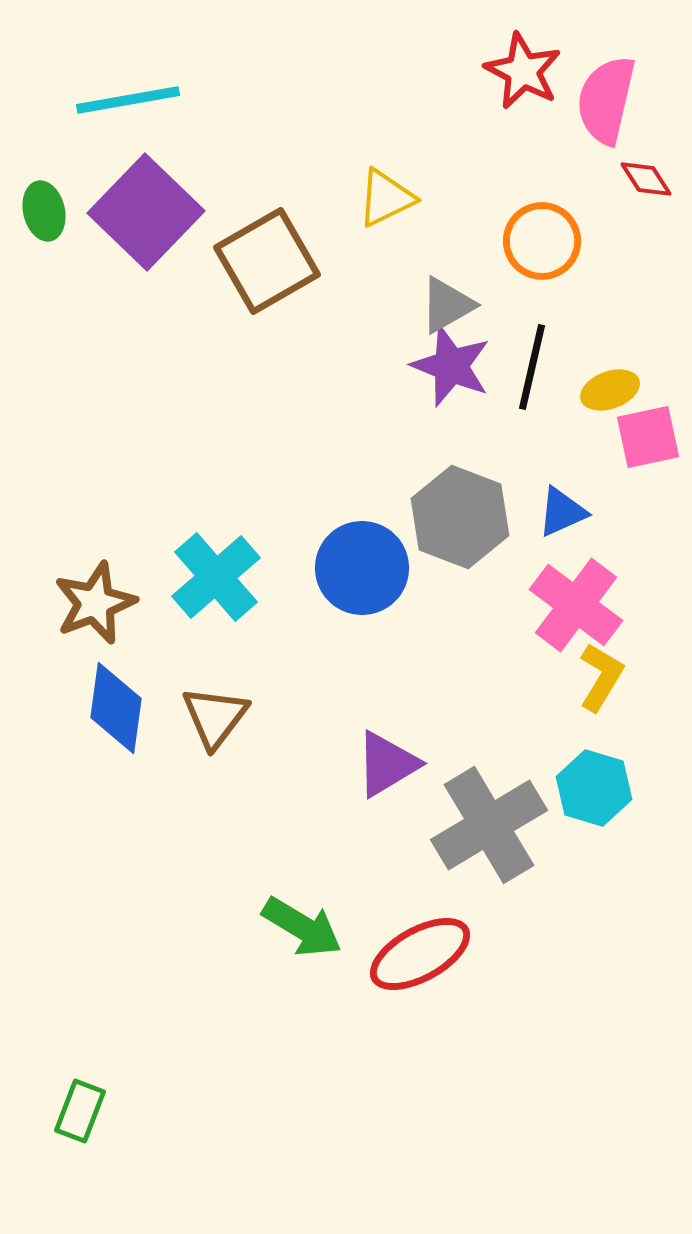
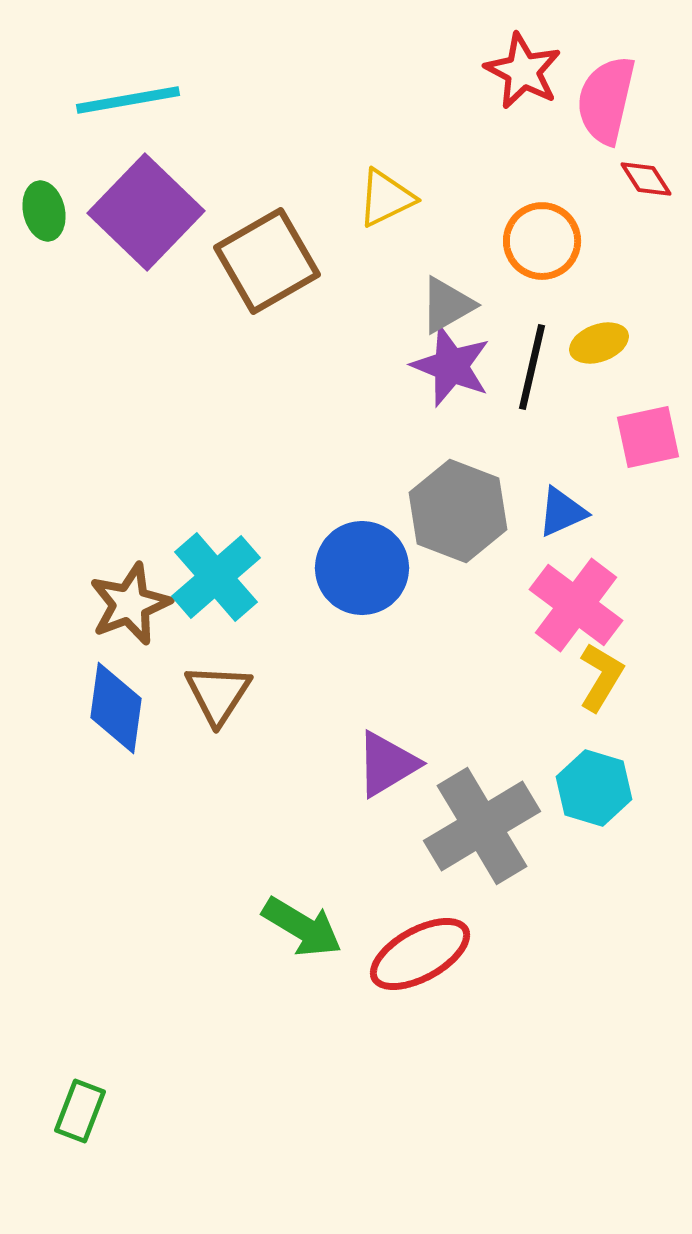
yellow ellipse: moved 11 px left, 47 px up
gray hexagon: moved 2 px left, 6 px up
brown star: moved 35 px right, 1 px down
brown triangle: moved 3 px right, 23 px up; rotated 4 degrees counterclockwise
gray cross: moved 7 px left, 1 px down
